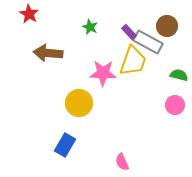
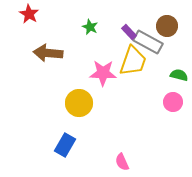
pink circle: moved 2 px left, 3 px up
